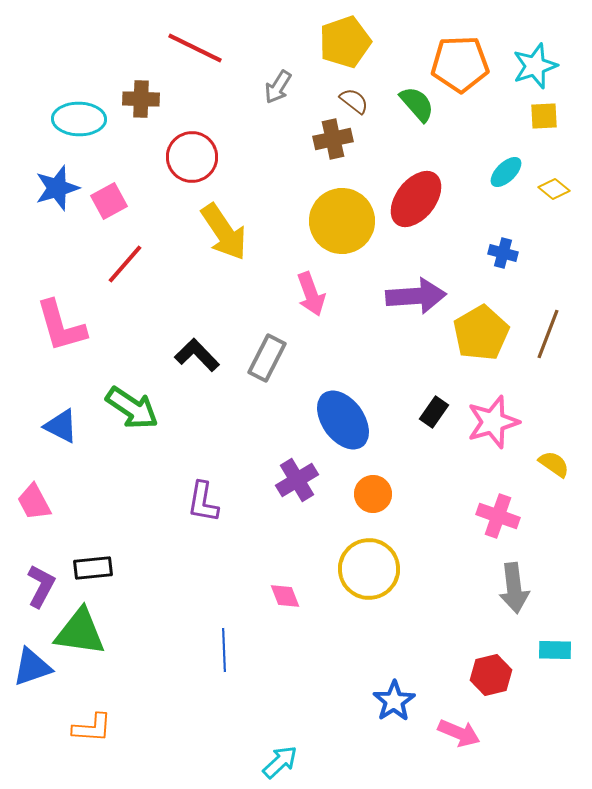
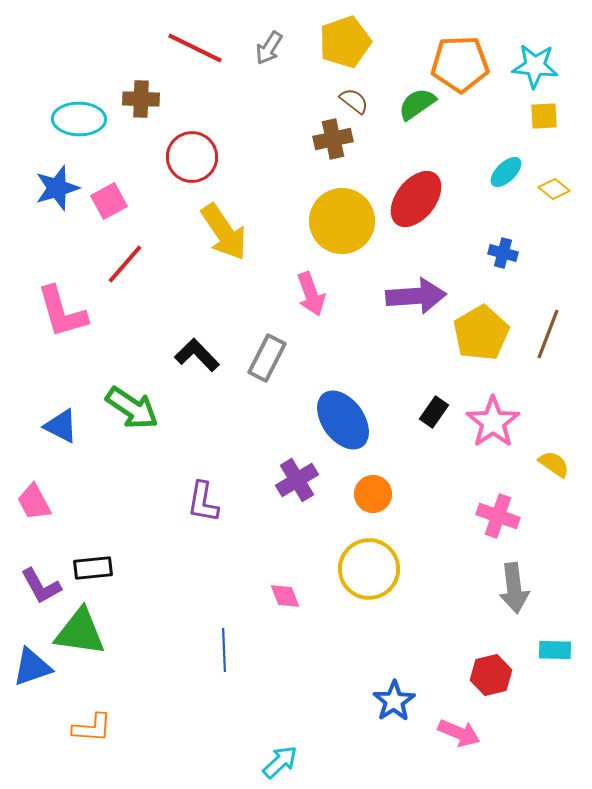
cyan star at (535, 66): rotated 24 degrees clockwise
gray arrow at (278, 87): moved 9 px left, 39 px up
green semicircle at (417, 104): rotated 84 degrees counterclockwise
pink L-shape at (61, 326): moved 1 px right, 14 px up
pink star at (493, 422): rotated 18 degrees counterclockwise
purple L-shape at (41, 586): rotated 123 degrees clockwise
